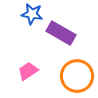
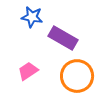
blue star: moved 3 px down
purple rectangle: moved 2 px right, 5 px down
